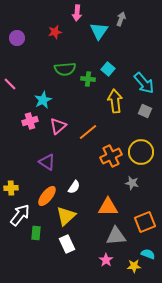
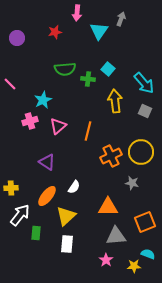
orange line: moved 1 px up; rotated 36 degrees counterclockwise
white rectangle: rotated 30 degrees clockwise
